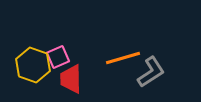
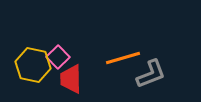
pink square: rotated 20 degrees counterclockwise
yellow hexagon: rotated 8 degrees counterclockwise
gray L-shape: moved 2 px down; rotated 12 degrees clockwise
